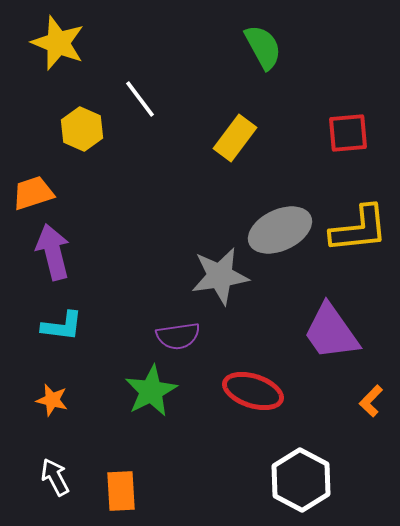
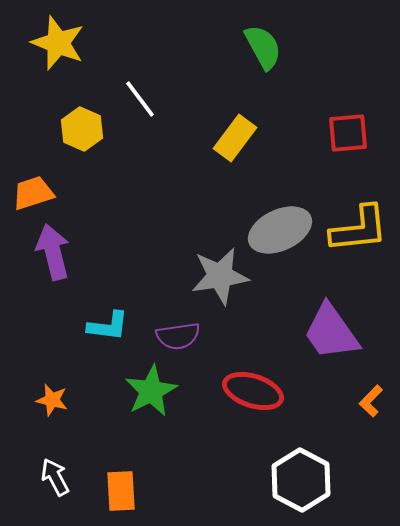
cyan L-shape: moved 46 px right
